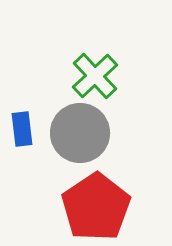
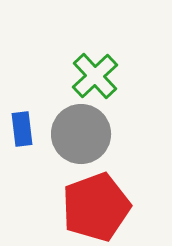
gray circle: moved 1 px right, 1 px down
red pentagon: rotated 14 degrees clockwise
